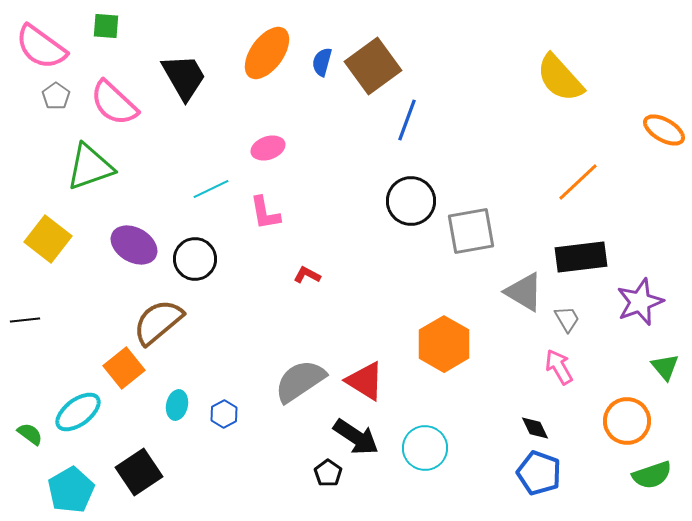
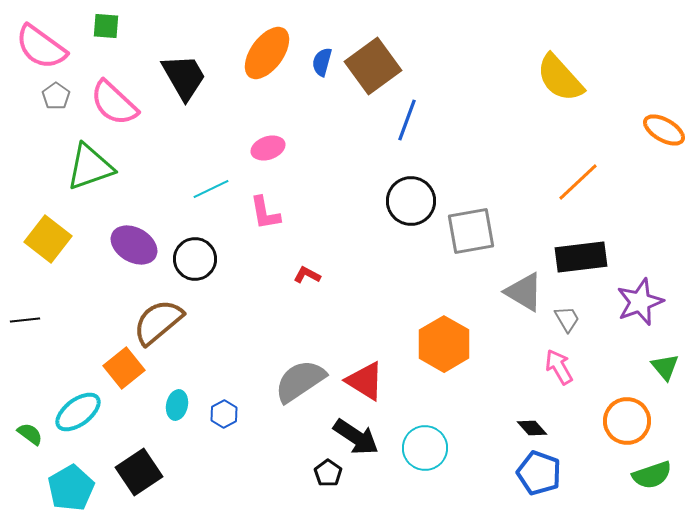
black diamond at (535, 428): moved 3 px left; rotated 16 degrees counterclockwise
cyan pentagon at (71, 490): moved 2 px up
